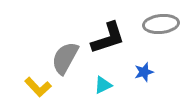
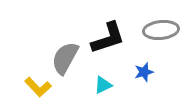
gray ellipse: moved 6 px down
